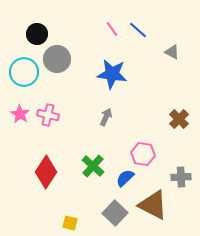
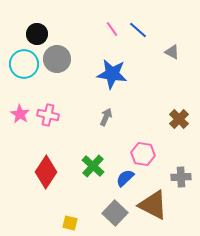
cyan circle: moved 8 px up
